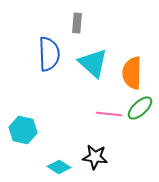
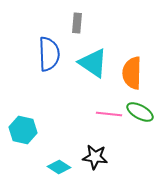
cyan triangle: rotated 8 degrees counterclockwise
green ellipse: moved 4 px down; rotated 72 degrees clockwise
